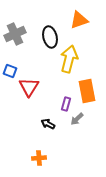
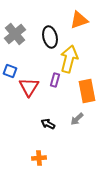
gray cross: rotated 15 degrees counterclockwise
purple rectangle: moved 11 px left, 24 px up
